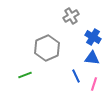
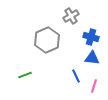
blue cross: moved 2 px left; rotated 14 degrees counterclockwise
gray hexagon: moved 8 px up
pink line: moved 2 px down
